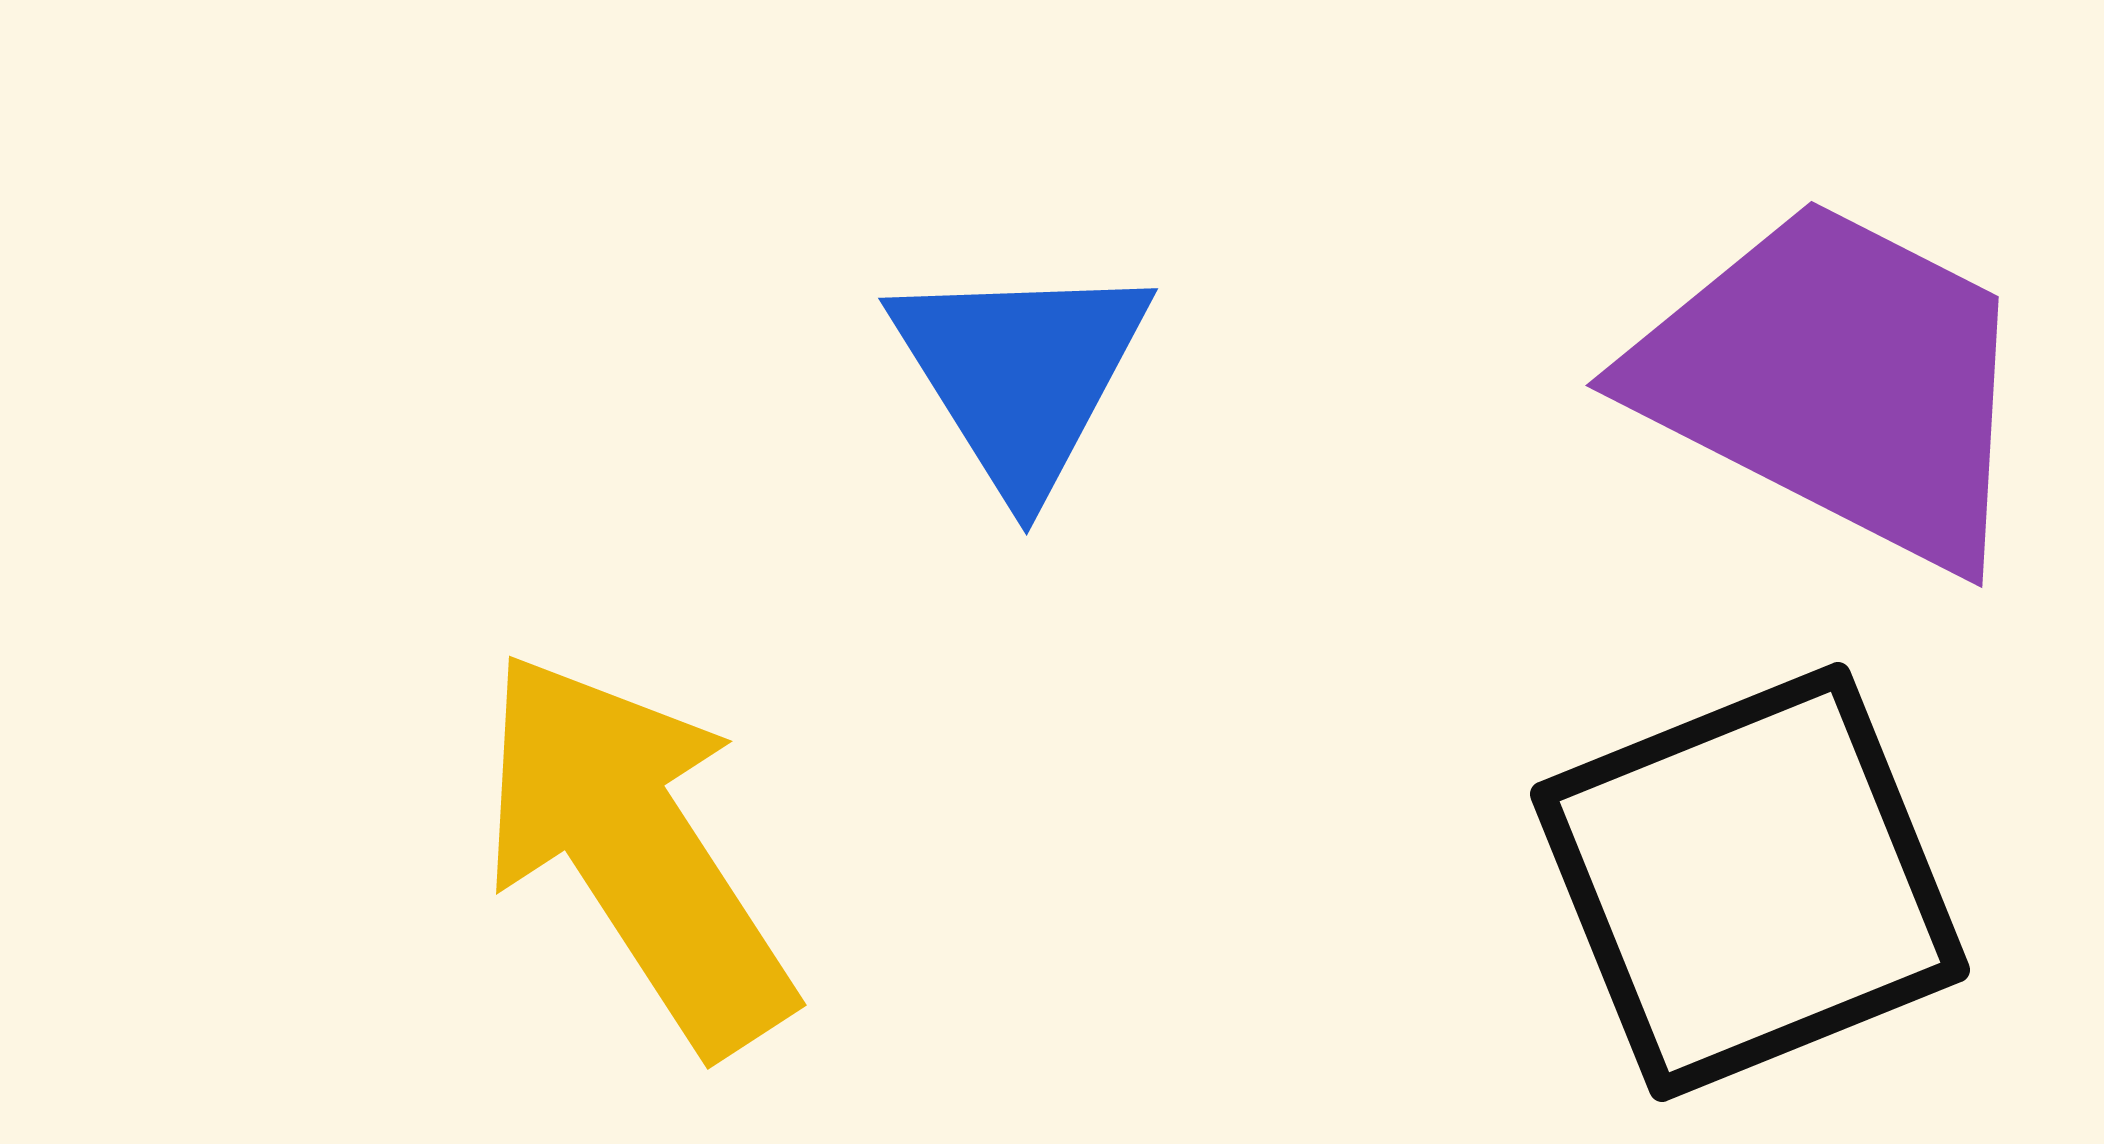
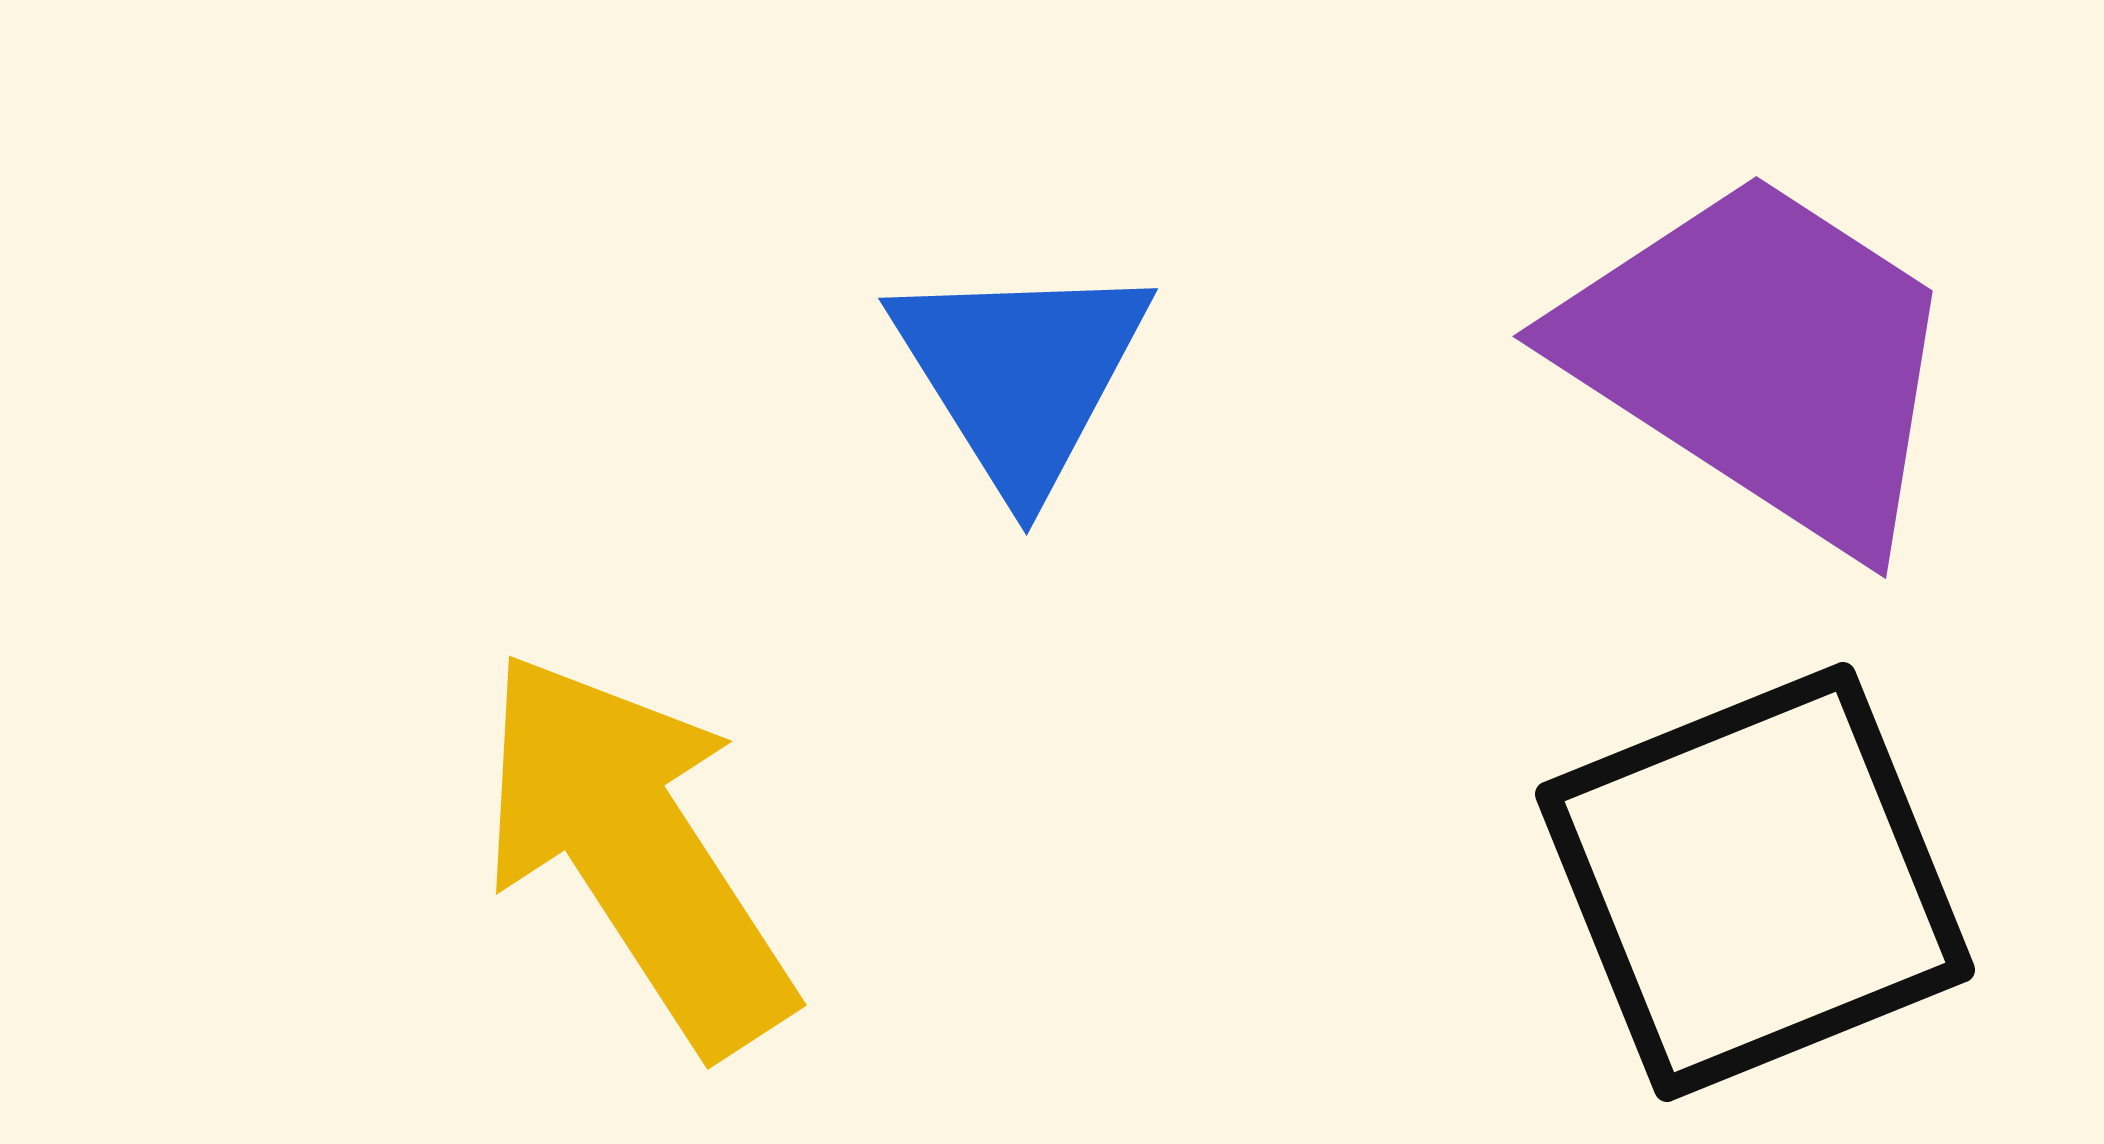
purple trapezoid: moved 74 px left, 23 px up; rotated 6 degrees clockwise
black square: moved 5 px right
